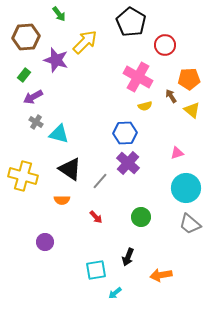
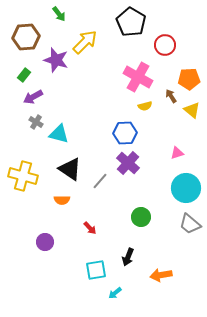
red arrow: moved 6 px left, 11 px down
